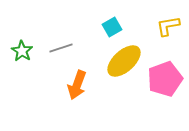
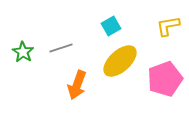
cyan square: moved 1 px left, 1 px up
green star: moved 1 px right, 1 px down
yellow ellipse: moved 4 px left
